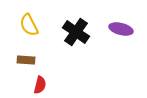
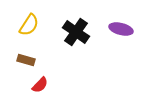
yellow semicircle: rotated 120 degrees counterclockwise
brown rectangle: rotated 12 degrees clockwise
red semicircle: rotated 30 degrees clockwise
